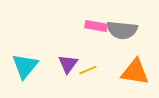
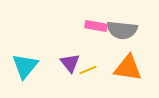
purple triangle: moved 2 px right, 1 px up; rotated 15 degrees counterclockwise
orange triangle: moved 7 px left, 4 px up
